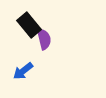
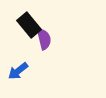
blue arrow: moved 5 px left
